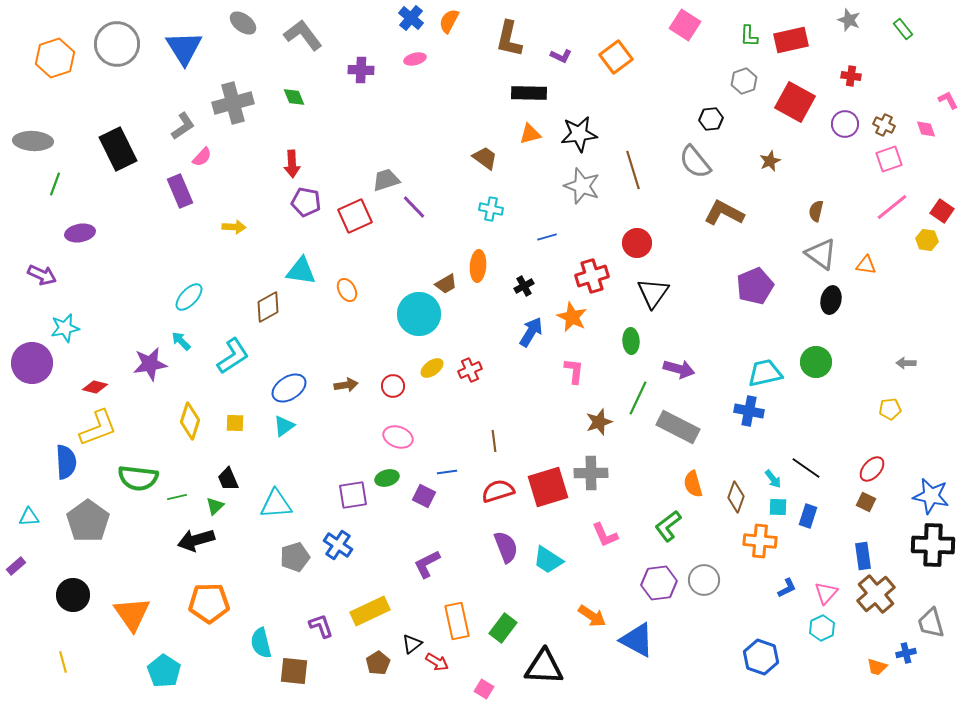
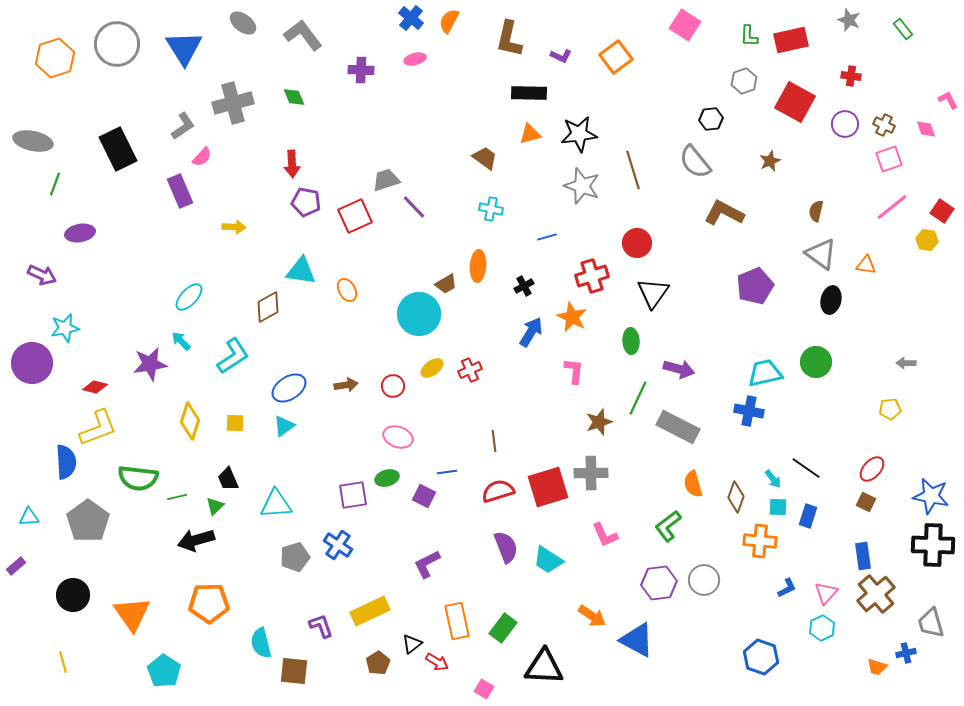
gray ellipse at (33, 141): rotated 9 degrees clockwise
